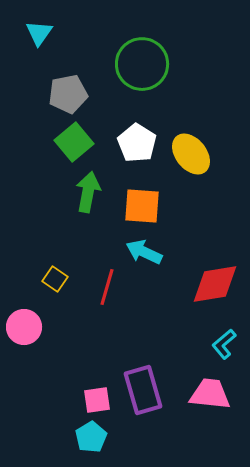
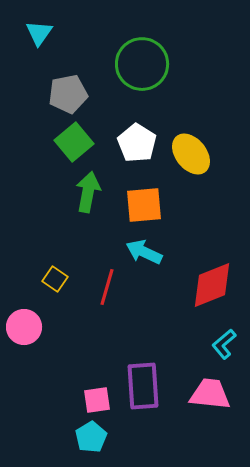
orange square: moved 2 px right, 1 px up; rotated 9 degrees counterclockwise
red diamond: moved 3 px left, 1 px down; rotated 12 degrees counterclockwise
purple rectangle: moved 4 px up; rotated 12 degrees clockwise
